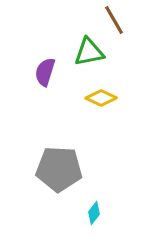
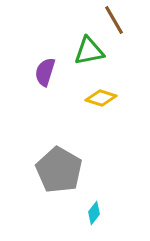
green triangle: moved 1 px up
yellow diamond: rotated 8 degrees counterclockwise
gray pentagon: moved 1 px down; rotated 27 degrees clockwise
